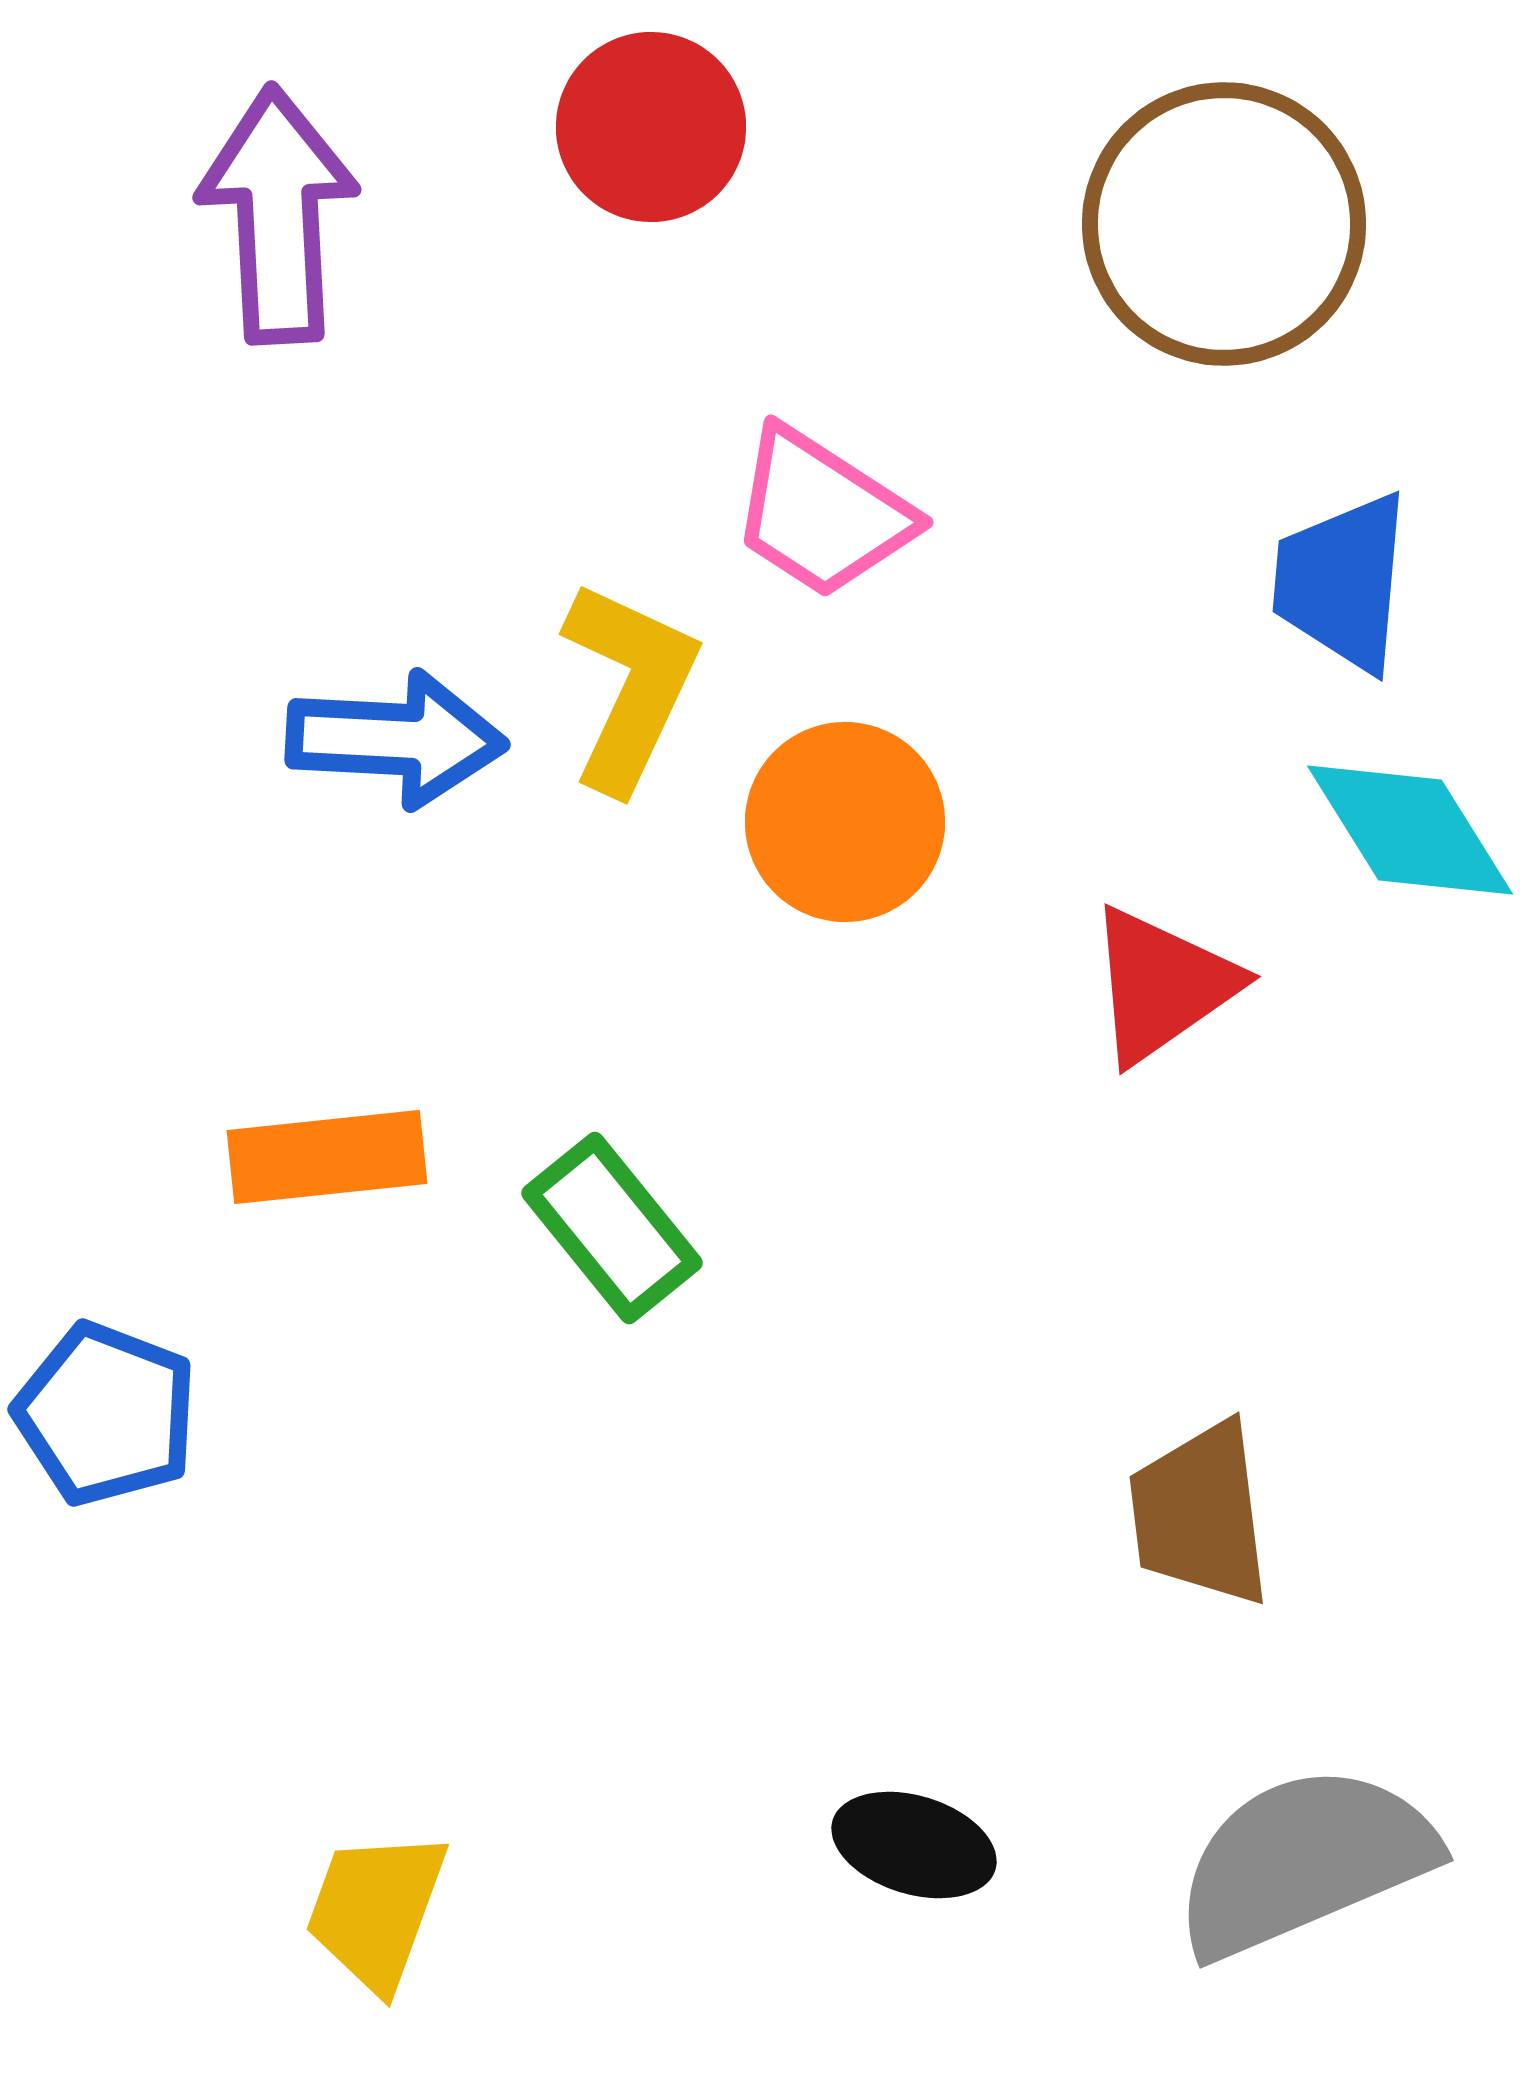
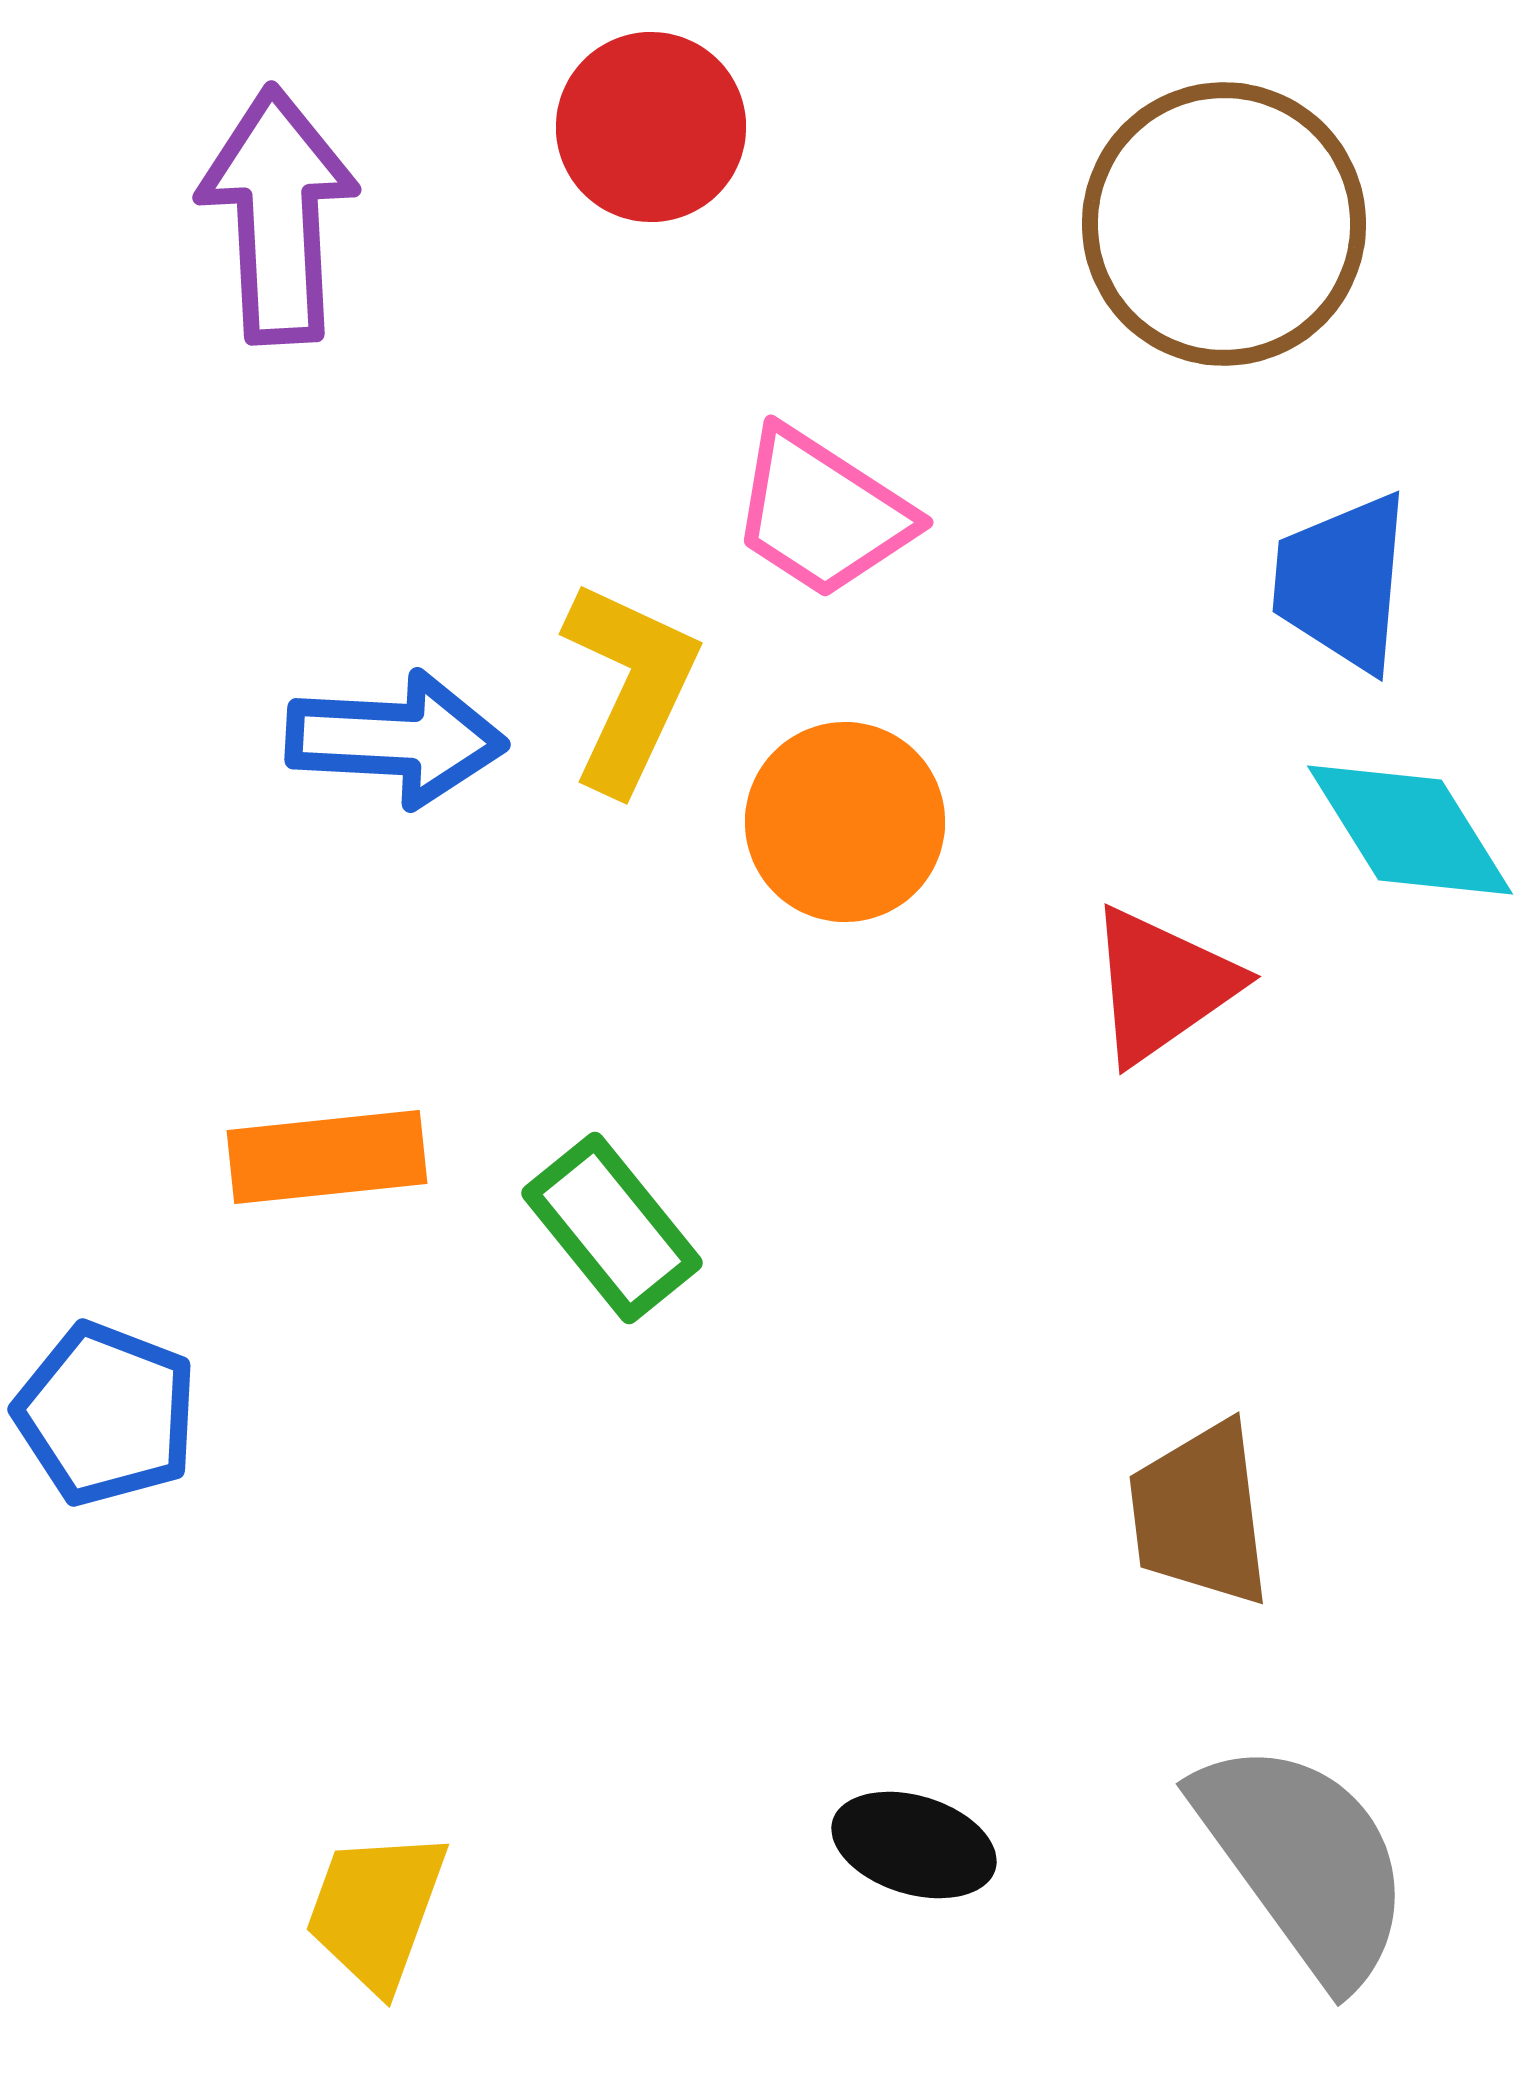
gray semicircle: rotated 77 degrees clockwise
